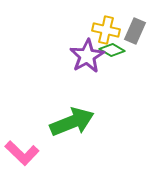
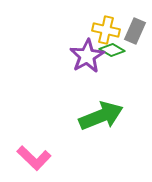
green arrow: moved 29 px right, 6 px up
pink L-shape: moved 12 px right, 5 px down
